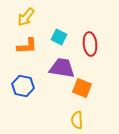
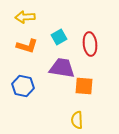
yellow arrow: moved 1 px left; rotated 48 degrees clockwise
cyan square: rotated 35 degrees clockwise
orange L-shape: rotated 20 degrees clockwise
orange square: moved 2 px right, 2 px up; rotated 18 degrees counterclockwise
